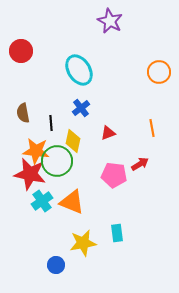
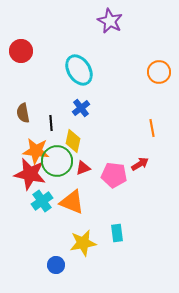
red triangle: moved 25 px left, 35 px down
